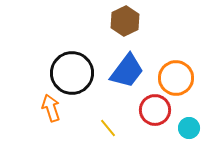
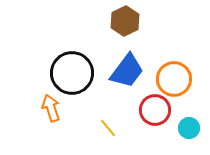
orange circle: moved 2 px left, 1 px down
